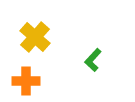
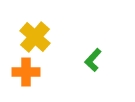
orange cross: moved 9 px up
